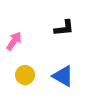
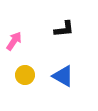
black L-shape: moved 1 px down
